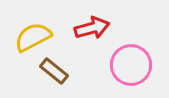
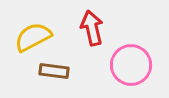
red arrow: rotated 88 degrees counterclockwise
brown rectangle: rotated 32 degrees counterclockwise
